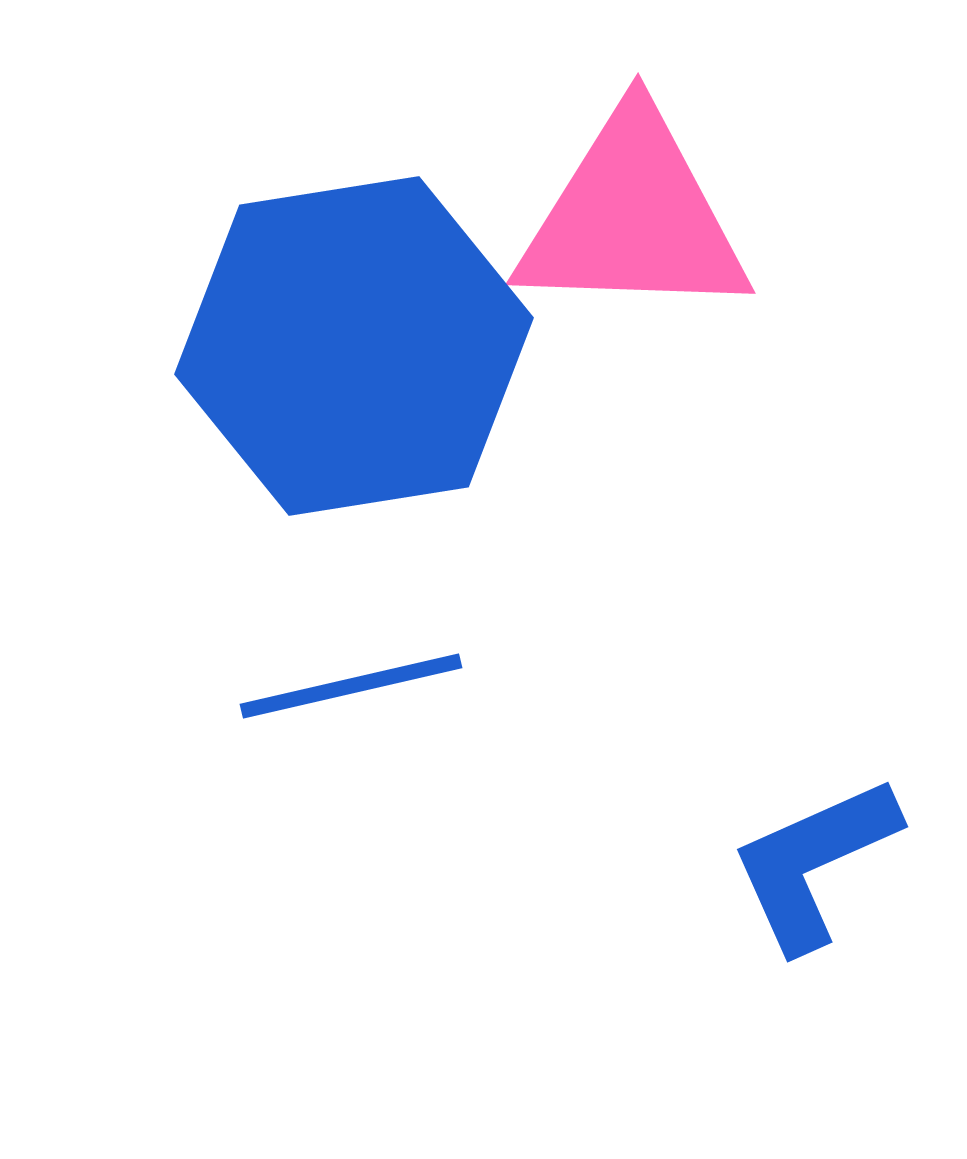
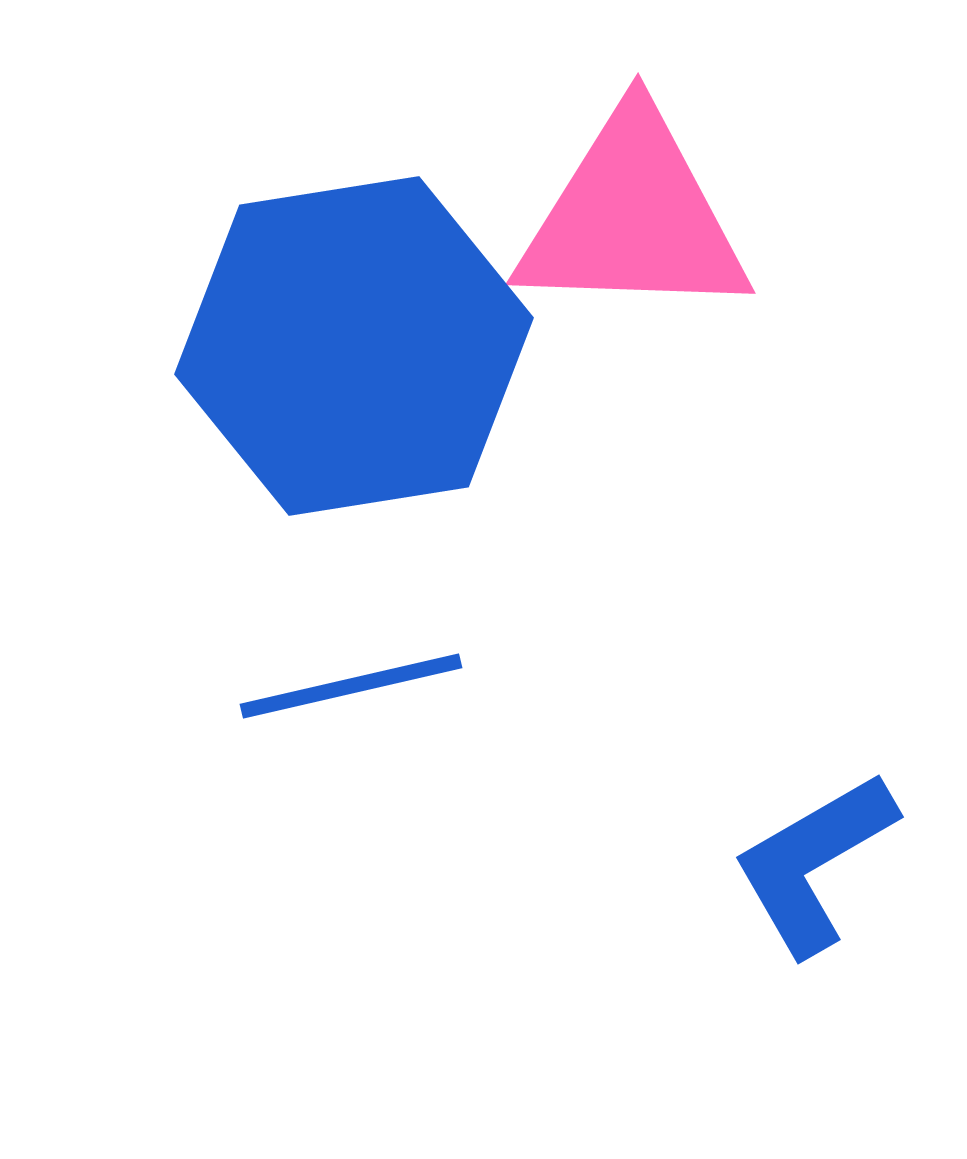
blue L-shape: rotated 6 degrees counterclockwise
